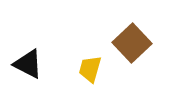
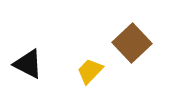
yellow trapezoid: moved 2 px down; rotated 28 degrees clockwise
